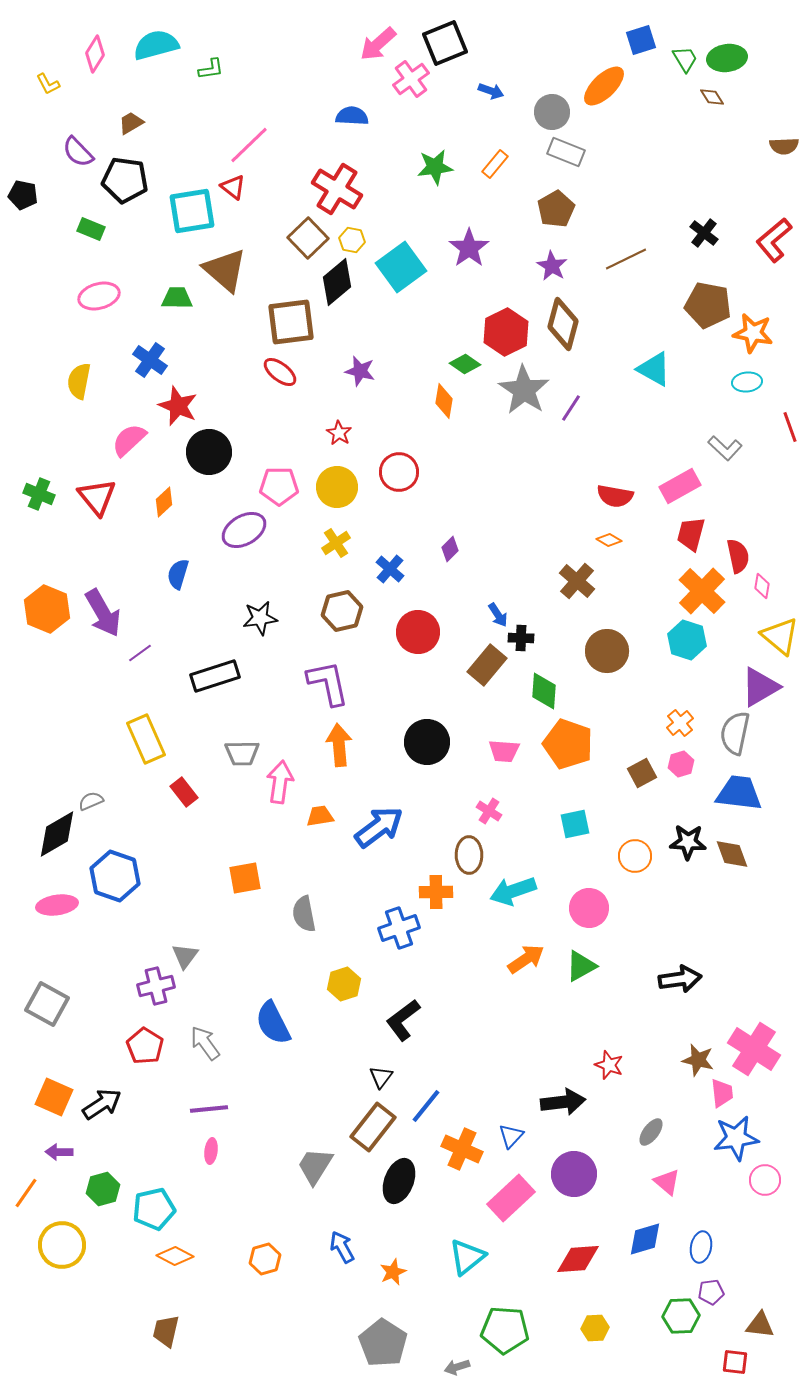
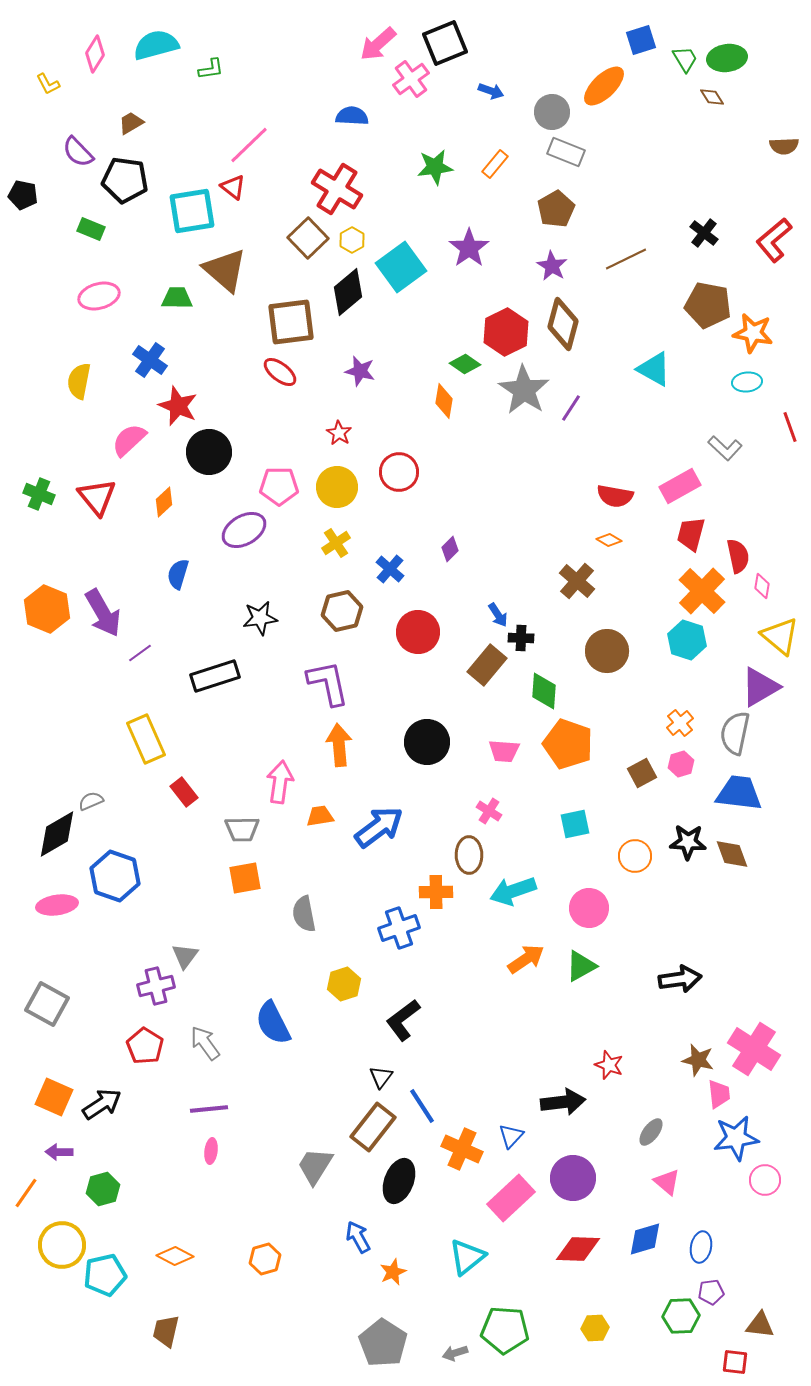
yellow hexagon at (352, 240): rotated 20 degrees clockwise
black diamond at (337, 282): moved 11 px right, 10 px down
gray trapezoid at (242, 753): moved 76 px down
pink trapezoid at (722, 1093): moved 3 px left, 1 px down
blue line at (426, 1106): moved 4 px left; rotated 72 degrees counterclockwise
purple circle at (574, 1174): moved 1 px left, 4 px down
cyan pentagon at (154, 1209): moved 49 px left, 66 px down
blue arrow at (342, 1247): moved 16 px right, 10 px up
red diamond at (578, 1259): moved 10 px up; rotated 6 degrees clockwise
gray arrow at (457, 1367): moved 2 px left, 14 px up
